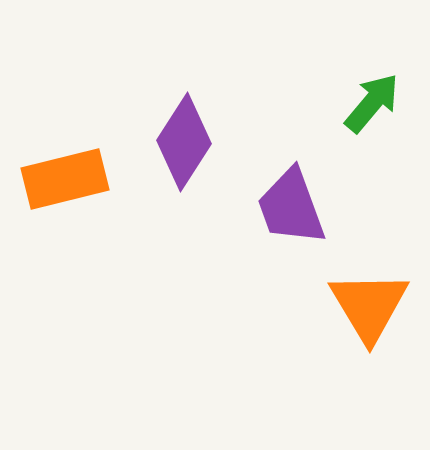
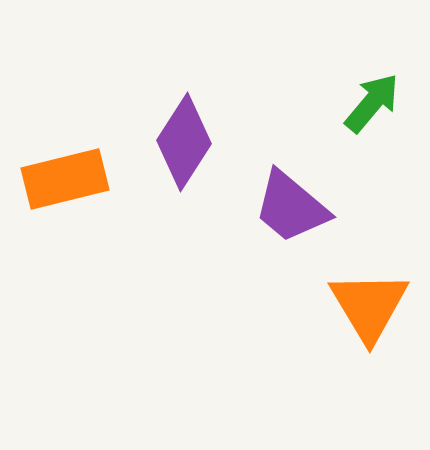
purple trapezoid: rotated 30 degrees counterclockwise
